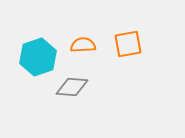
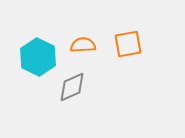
cyan hexagon: rotated 15 degrees counterclockwise
gray diamond: rotated 28 degrees counterclockwise
